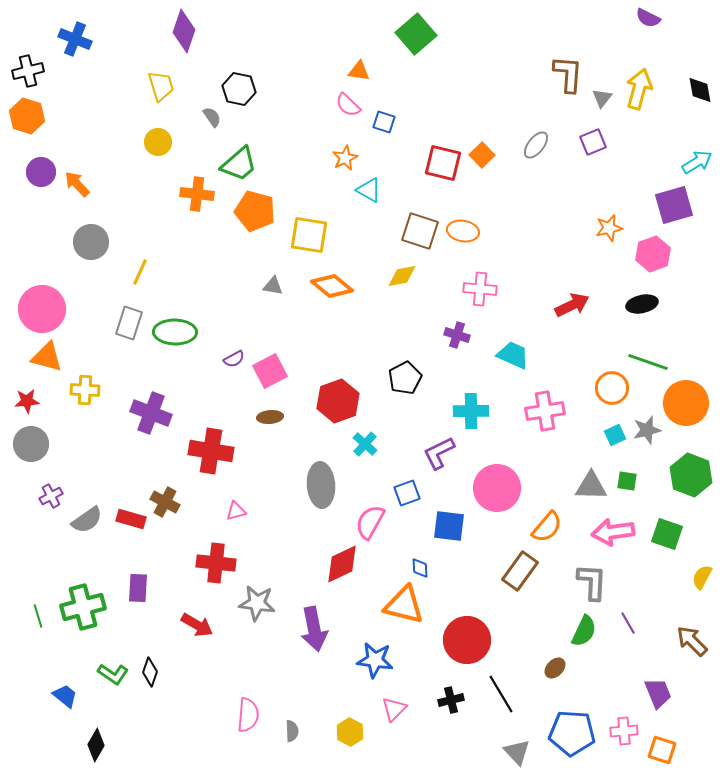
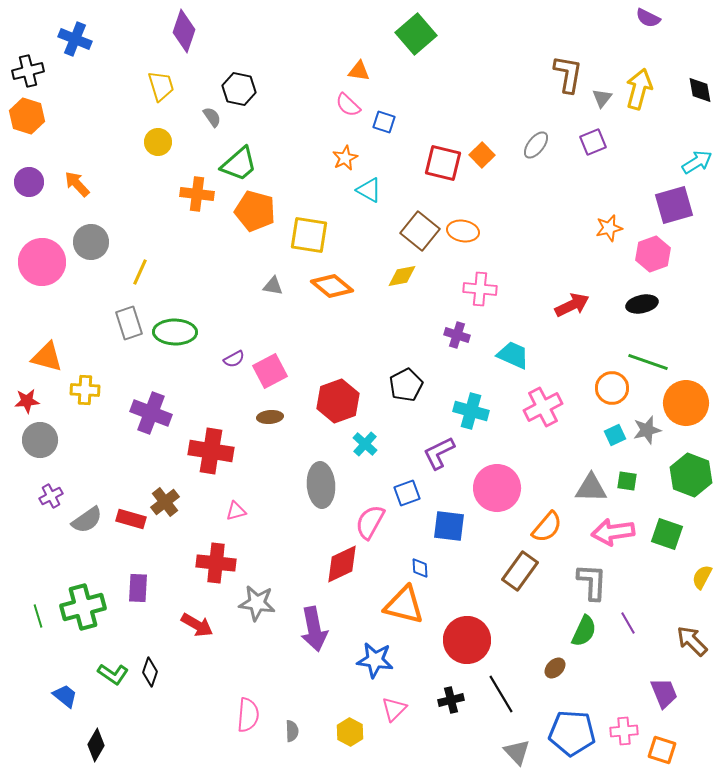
brown L-shape at (568, 74): rotated 6 degrees clockwise
purple circle at (41, 172): moved 12 px left, 10 px down
brown square at (420, 231): rotated 21 degrees clockwise
pink circle at (42, 309): moved 47 px up
gray rectangle at (129, 323): rotated 36 degrees counterclockwise
black pentagon at (405, 378): moved 1 px right, 7 px down
cyan cross at (471, 411): rotated 16 degrees clockwise
pink cross at (545, 411): moved 2 px left, 4 px up; rotated 18 degrees counterclockwise
gray circle at (31, 444): moved 9 px right, 4 px up
gray triangle at (591, 486): moved 2 px down
brown cross at (165, 502): rotated 24 degrees clockwise
purple trapezoid at (658, 693): moved 6 px right
